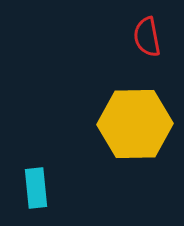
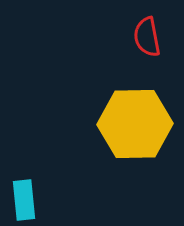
cyan rectangle: moved 12 px left, 12 px down
